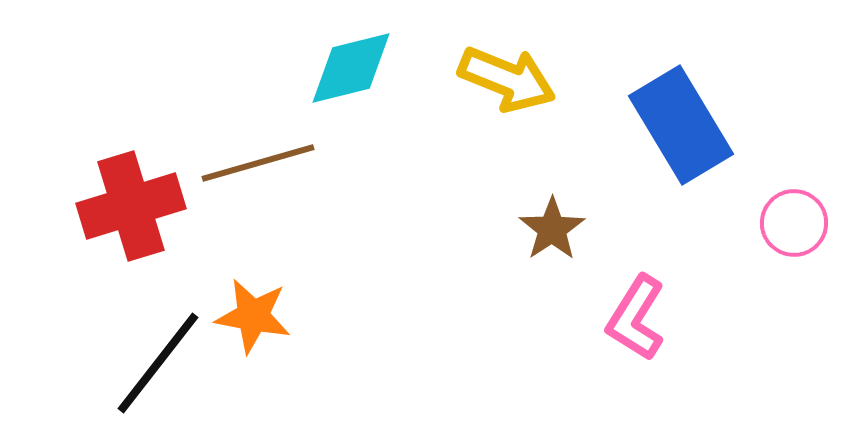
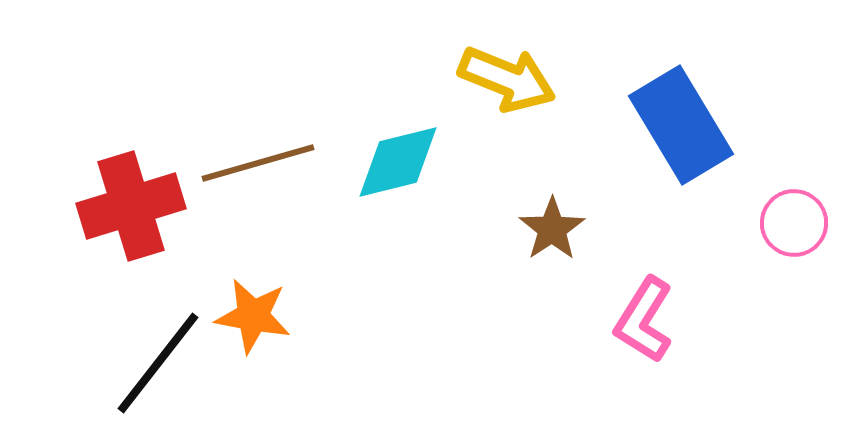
cyan diamond: moved 47 px right, 94 px down
pink L-shape: moved 8 px right, 2 px down
